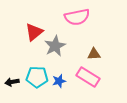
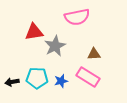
red triangle: rotated 30 degrees clockwise
cyan pentagon: moved 1 px down
blue star: moved 2 px right
